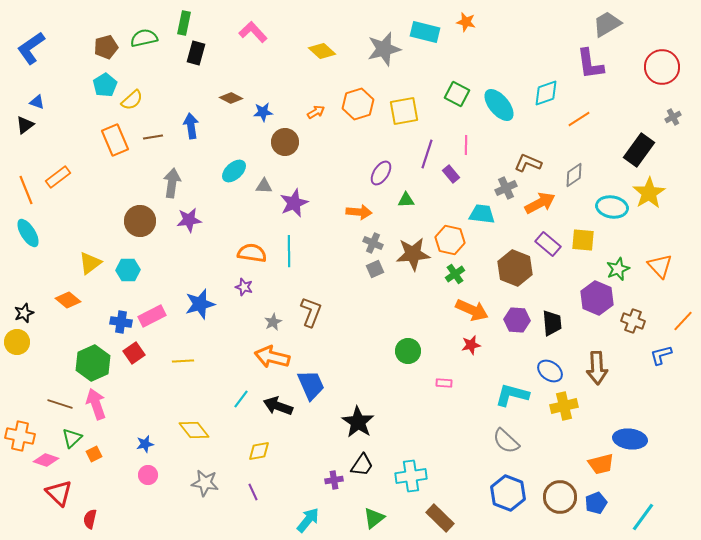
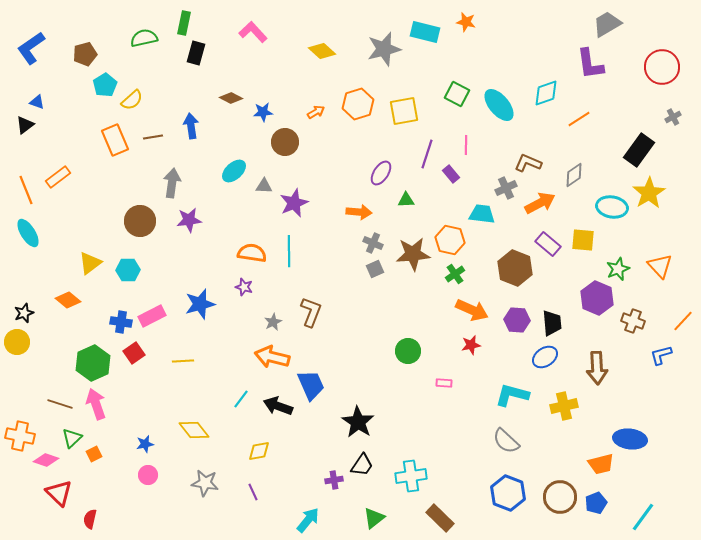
brown pentagon at (106, 47): moved 21 px left, 7 px down
blue ellipse at (550, 371): moved 5 px left, 14 px up; rotated 70 degrees counterclockwise
